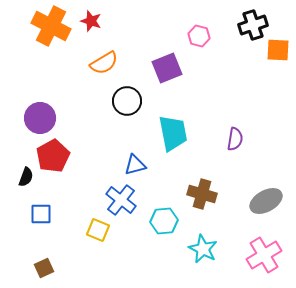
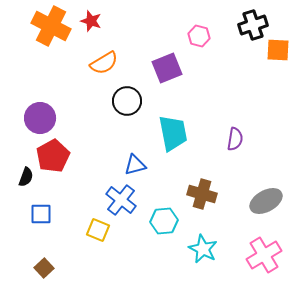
brown square: rotated 18 degrees counterclockwise
